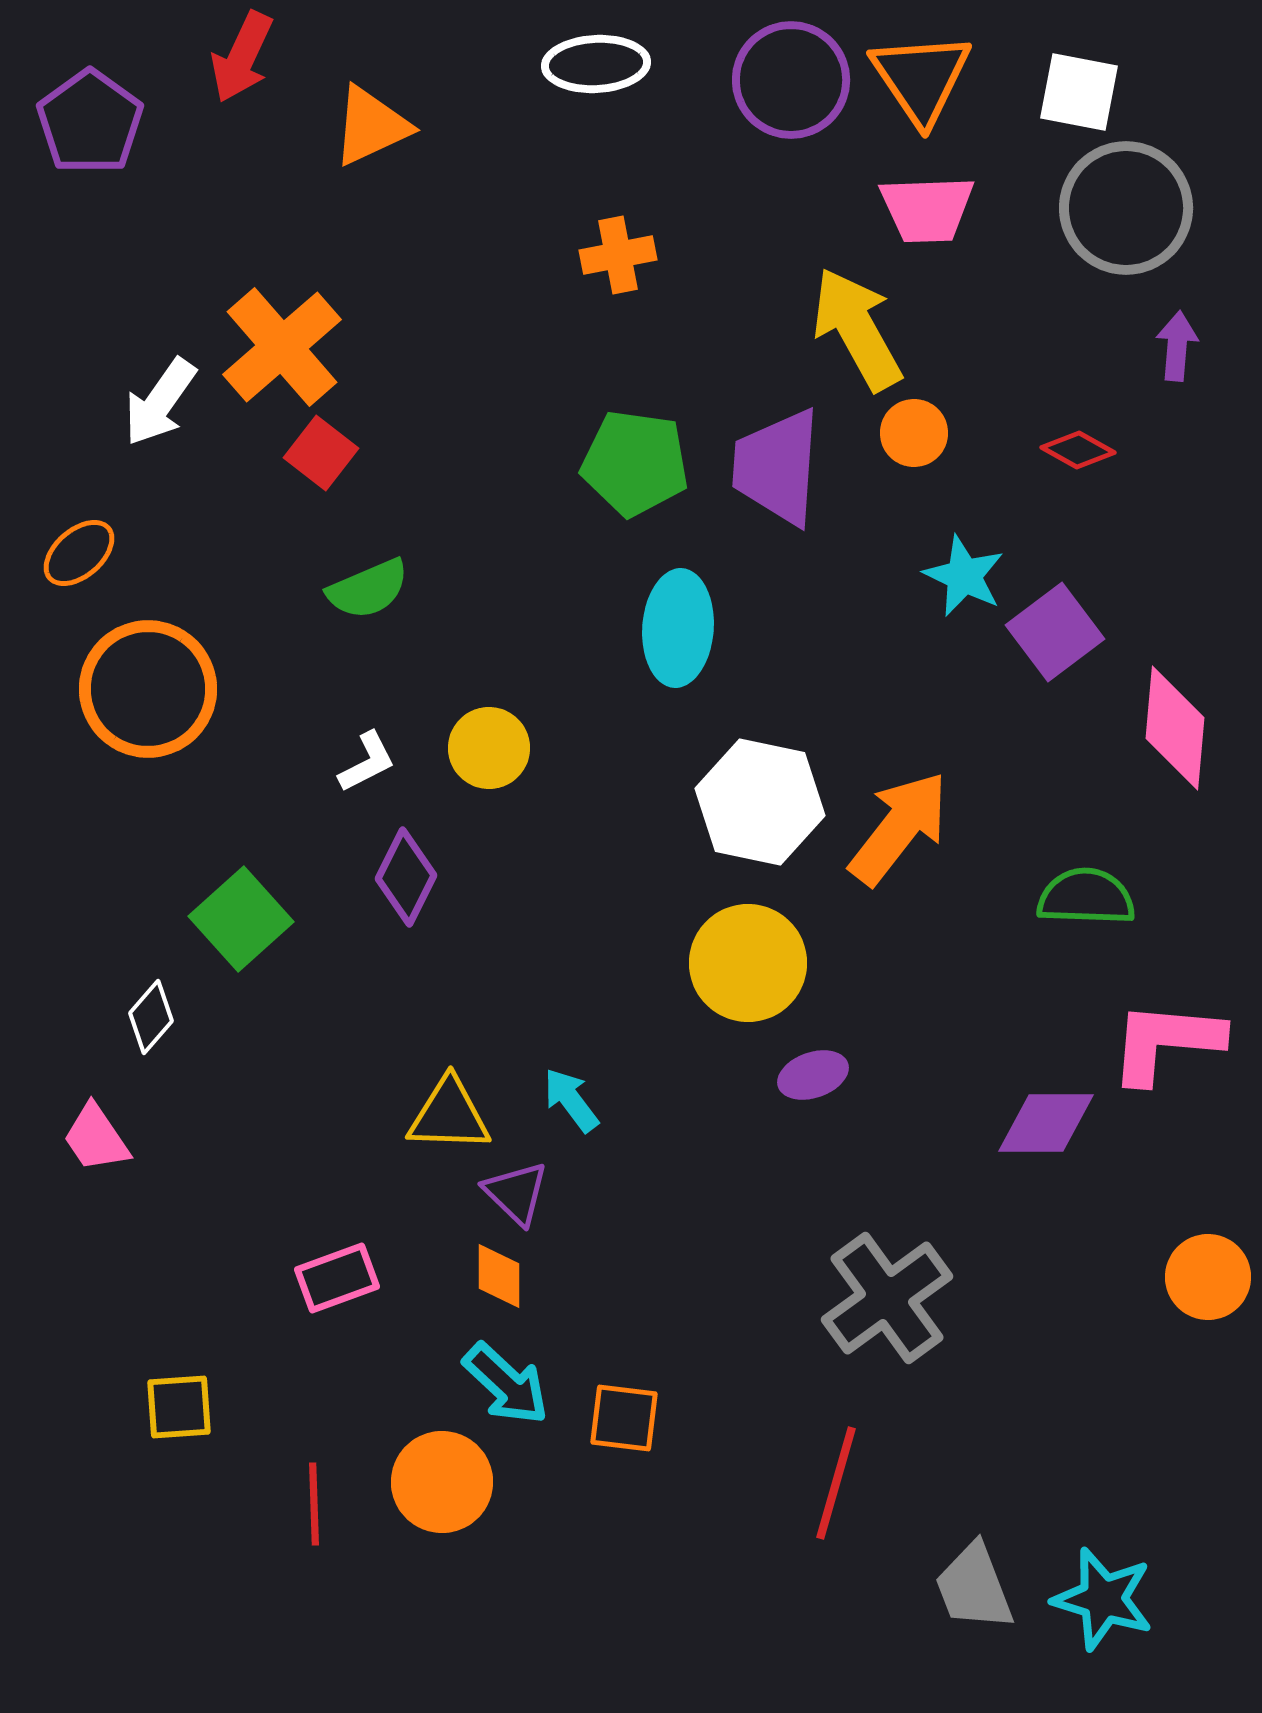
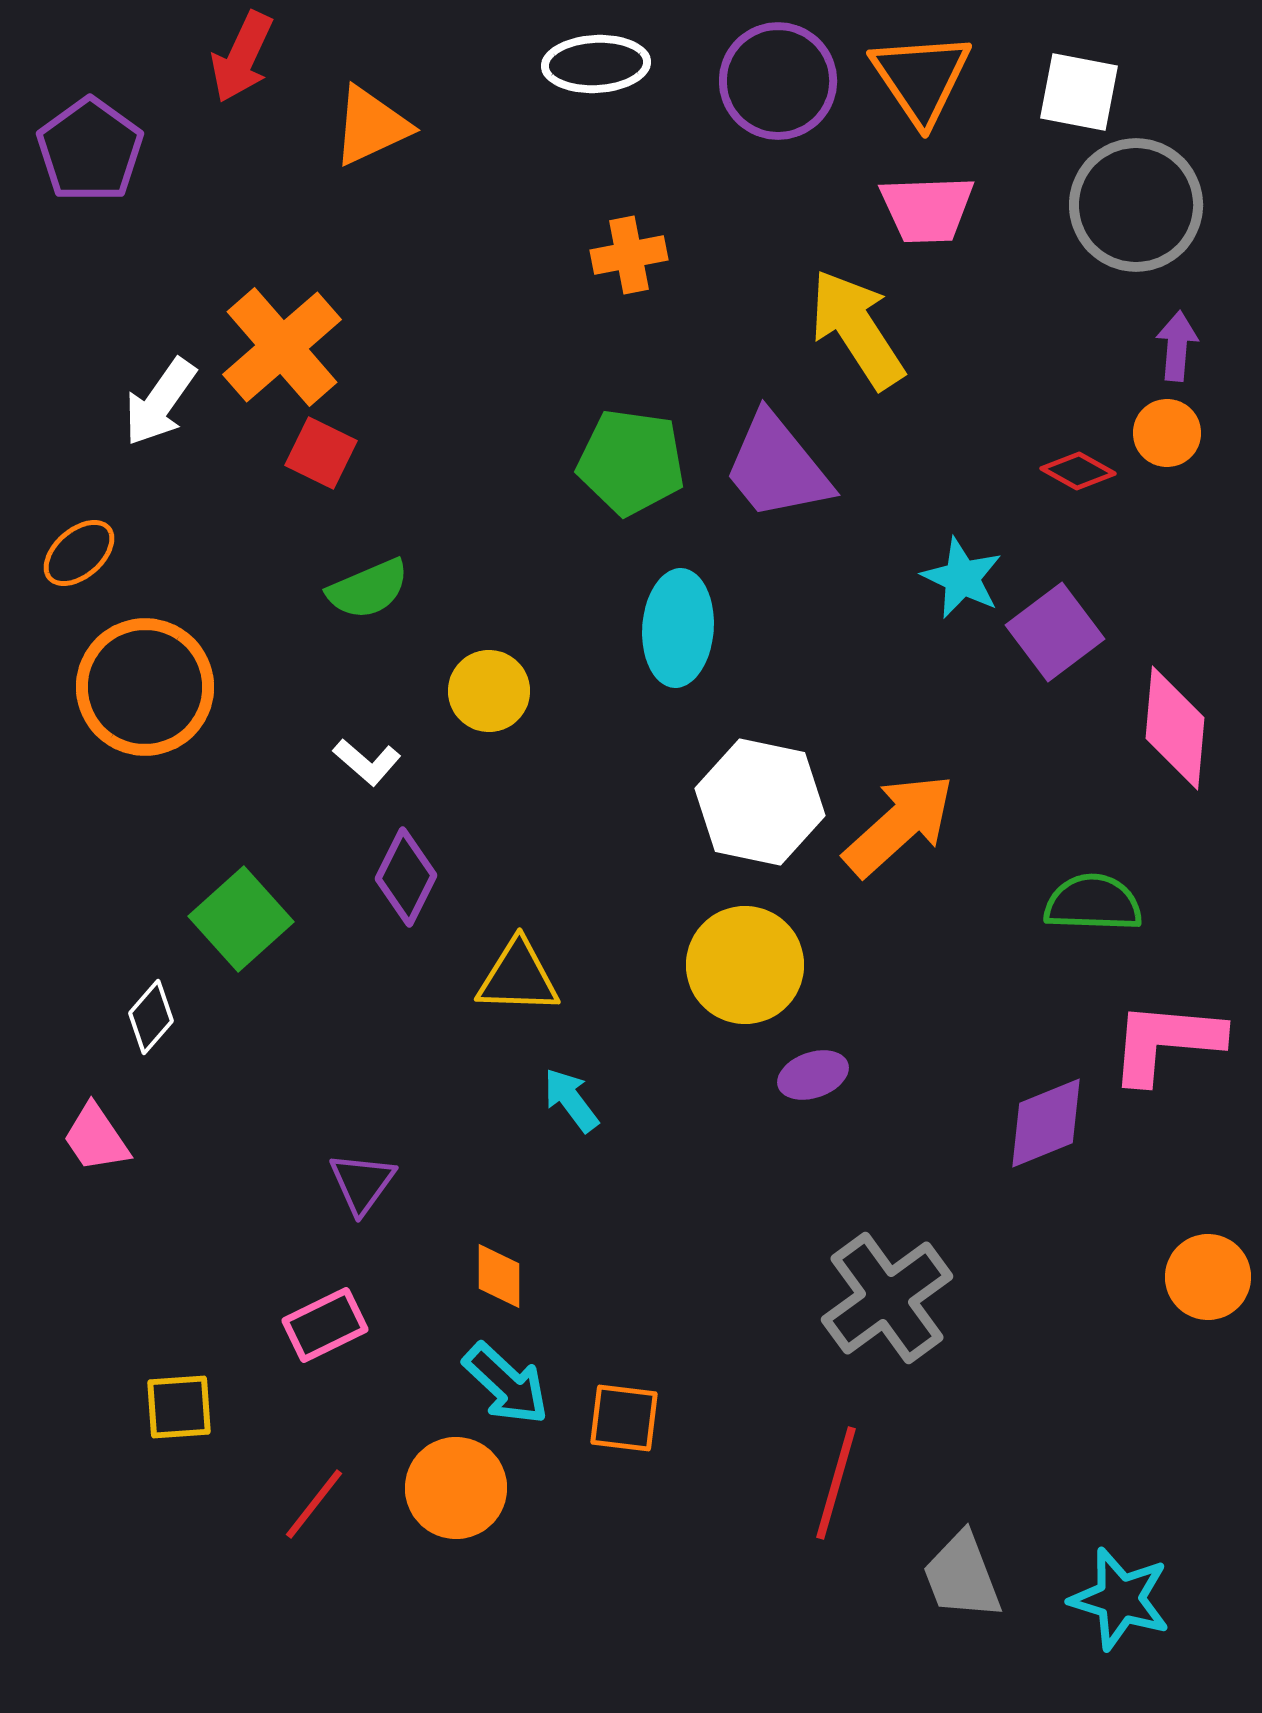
purple circle at (791, 80): moved 13 px left, 1 px down
purple pentagon at (90, 122): moved 28 px down
gray circle at (1126, 208): moved 10 px right, 3 px up
orange cross at (618, 255): moved 11 px right
yellow arrow at (857, 329): rotated 4 degrees counterclockwise
orange circle at (914, 433): moved 253 px right
red diamond at (1078, 450): moved 21 px down
red square at (321, 453): rotated 12 degrees counterclockwise
green pentagon at (635, 463): moved 4 px left, 1 px up
purple trapezoid at (777, 467): rotated 43 degrees counterclockwise
cyan star at (964, 576): moved 2 px left, 2 px down
orange circle at (148, 689): moved 3 px left, 2 px up
yellow circle at (489, 748): moved 57 px up
white L-shape at (367, 762): rotated 68 degrees clockwise
orange arrow at (899, 828): moved 3 px up; rotated 10 degrees clockwise
green semicircle at (1086, 897): moved 7 px right, 6 px down
yellow circle at (748, 963): moved 3 px left, 2 px down
yellow triangle at (449, 1115): moved 69 px right, 138 px up
purple diamond at (1046, 1123): rotated 22 degrees counterclockwise
purple triangle at (516, 1193): moved 154 px left, 10 px up; rotated 22 degrees clockwise
pink rectangle at (337, 1278): moved 12 px left, 47 px down; rotated 6 degrees counterclockwise
orange circle at (442, 1482): moved 14 px right, 6 px down
red line at (314, 1504): rotated 40 degrees clockwise
gray trapezoid at (974, 1587): moved 12 px left, 11 px up
cyan star at (1103, 1599): moved 17 px right
